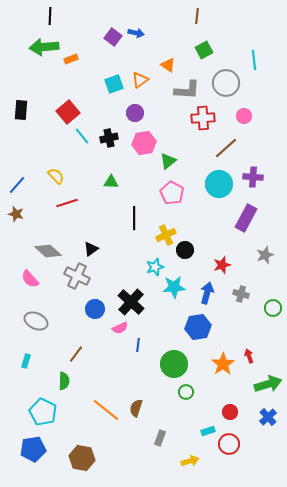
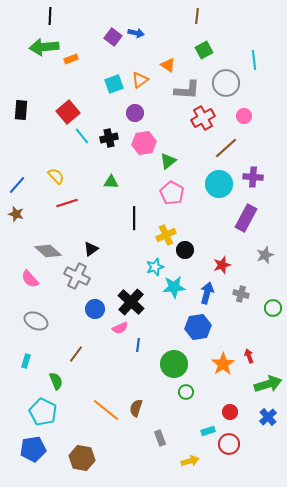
red cross at (203, 118): rotated 25 degrees counterclockwise
green semicircle at (64, 381): moved 8 px left; rotated 24 degrees counterclockwise
gray rectangle at (160, 438): rotated 42 degrees counterclockwise
